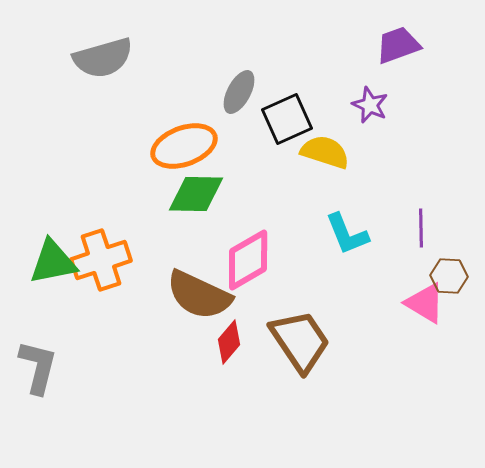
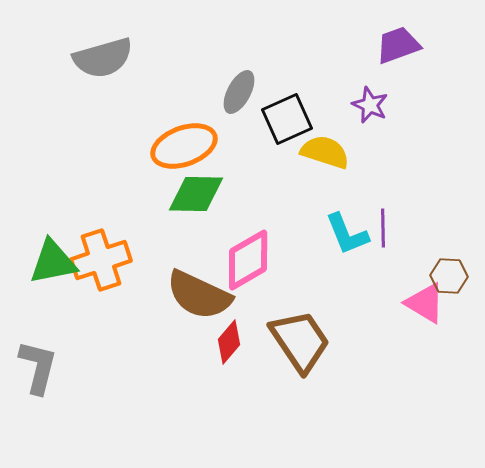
purple line: moved 38 px left
